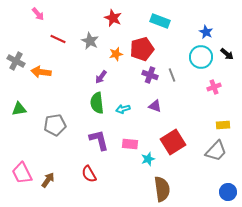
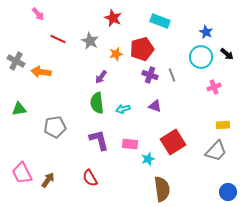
gray pentagon: moved 2 px down
red semicircle: moved 1 px right, 4 px down
